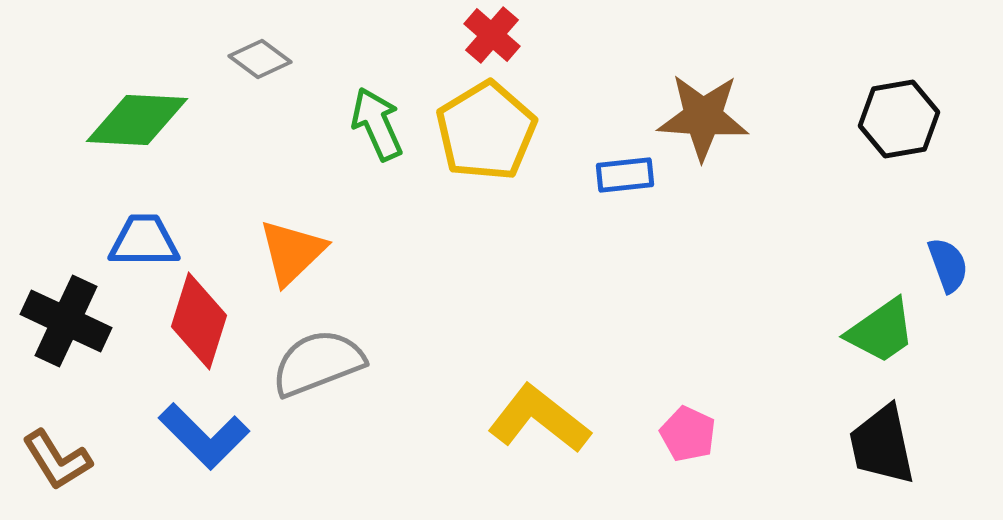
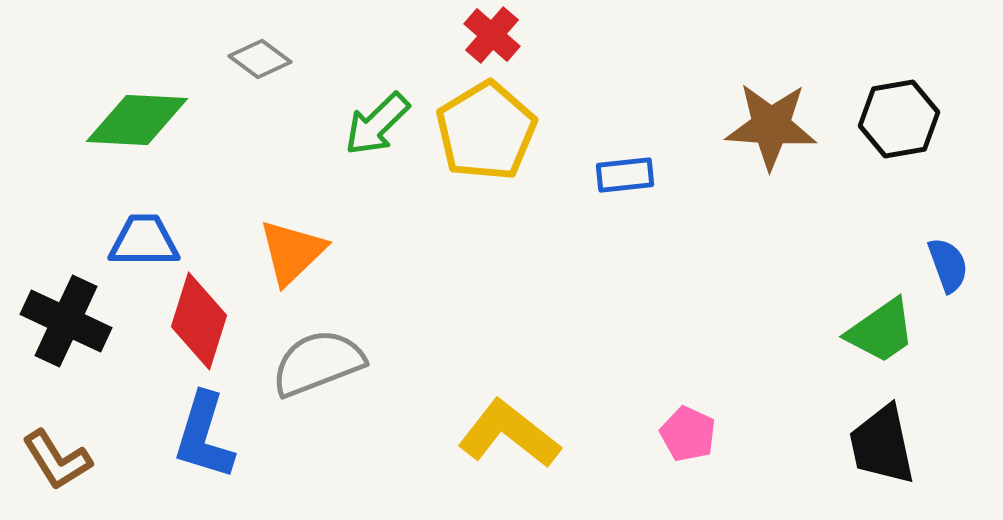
brown star: moved 68 px right, 9 px down
green arrow: rotated 110 degrees counterclockwise
yellow L-shape: moved 30 px left, 15 px down
blue L-shape: rotated 62 degrees clockwise
